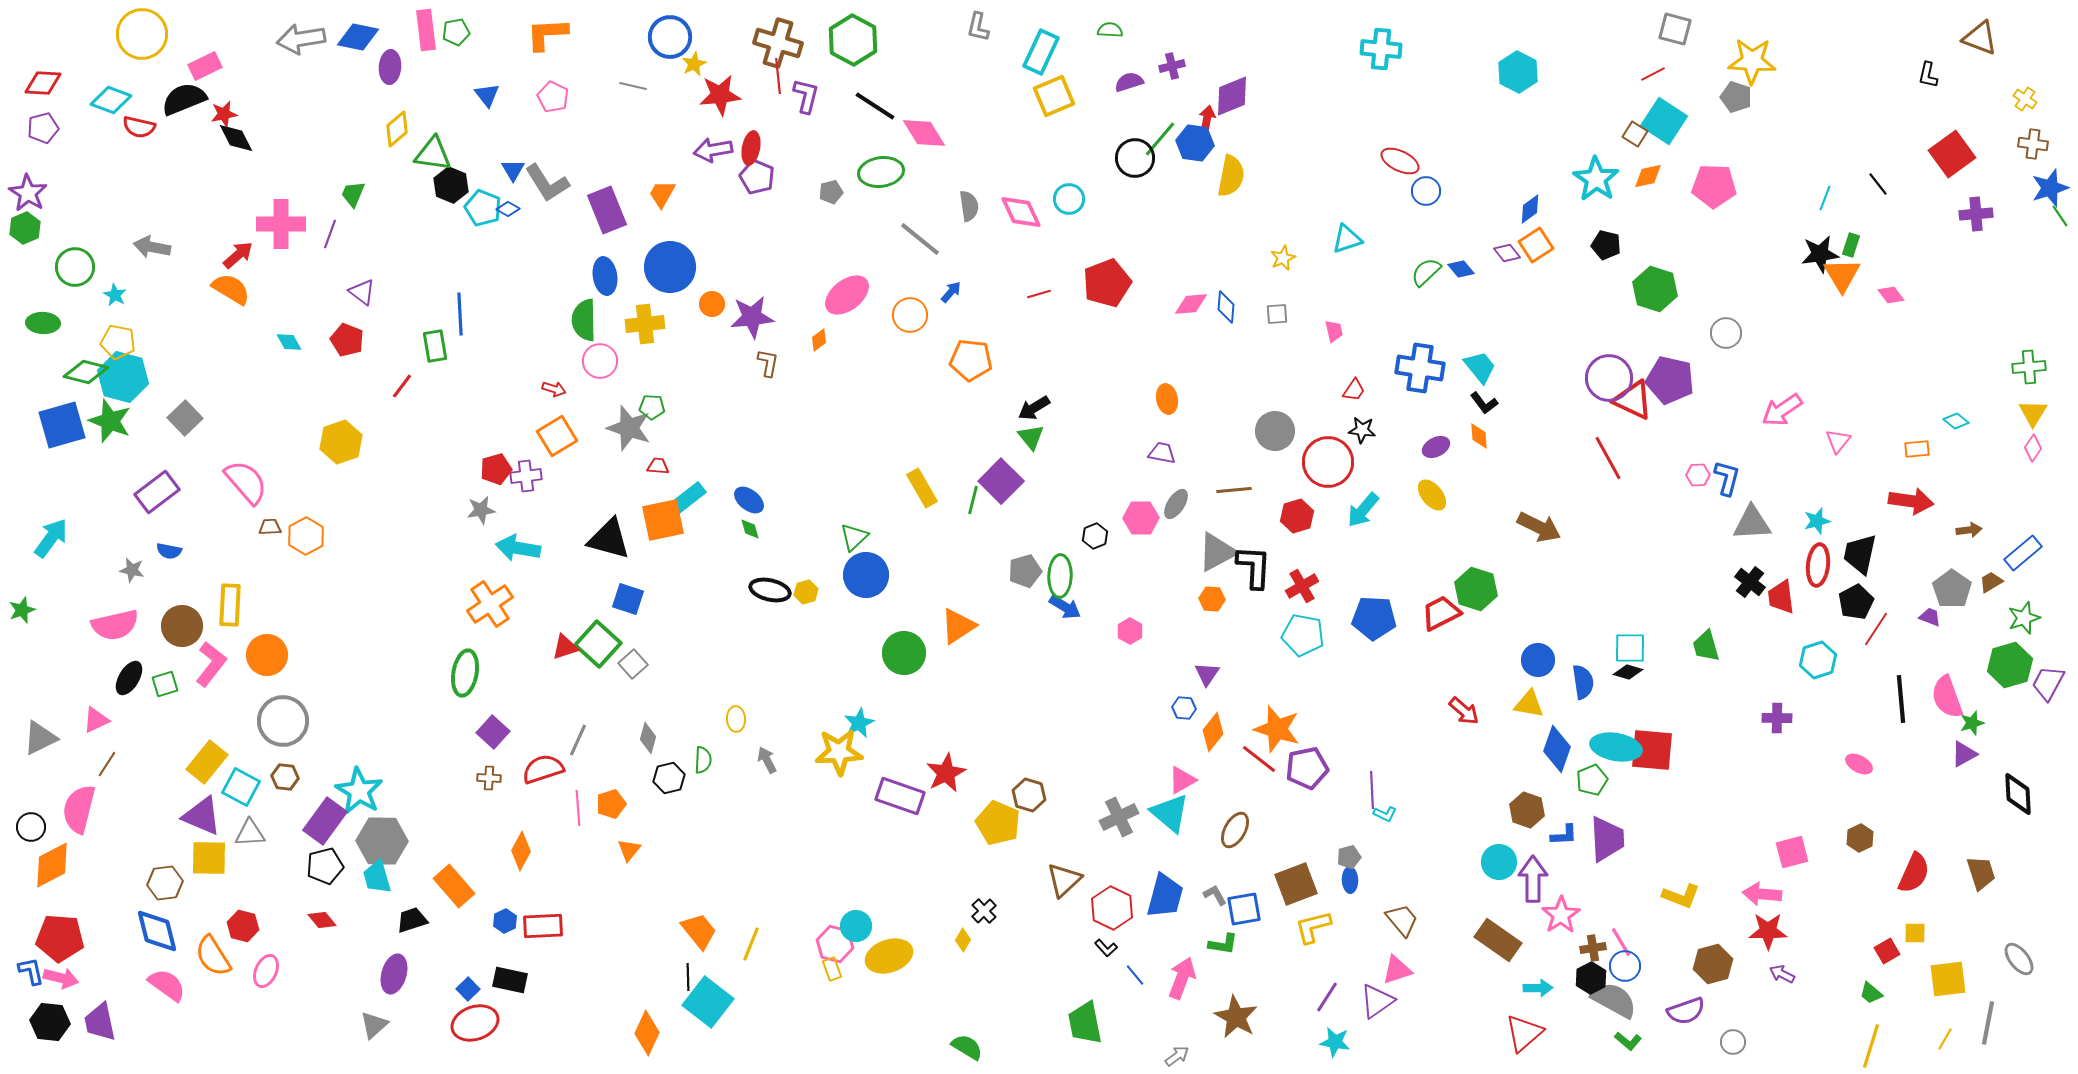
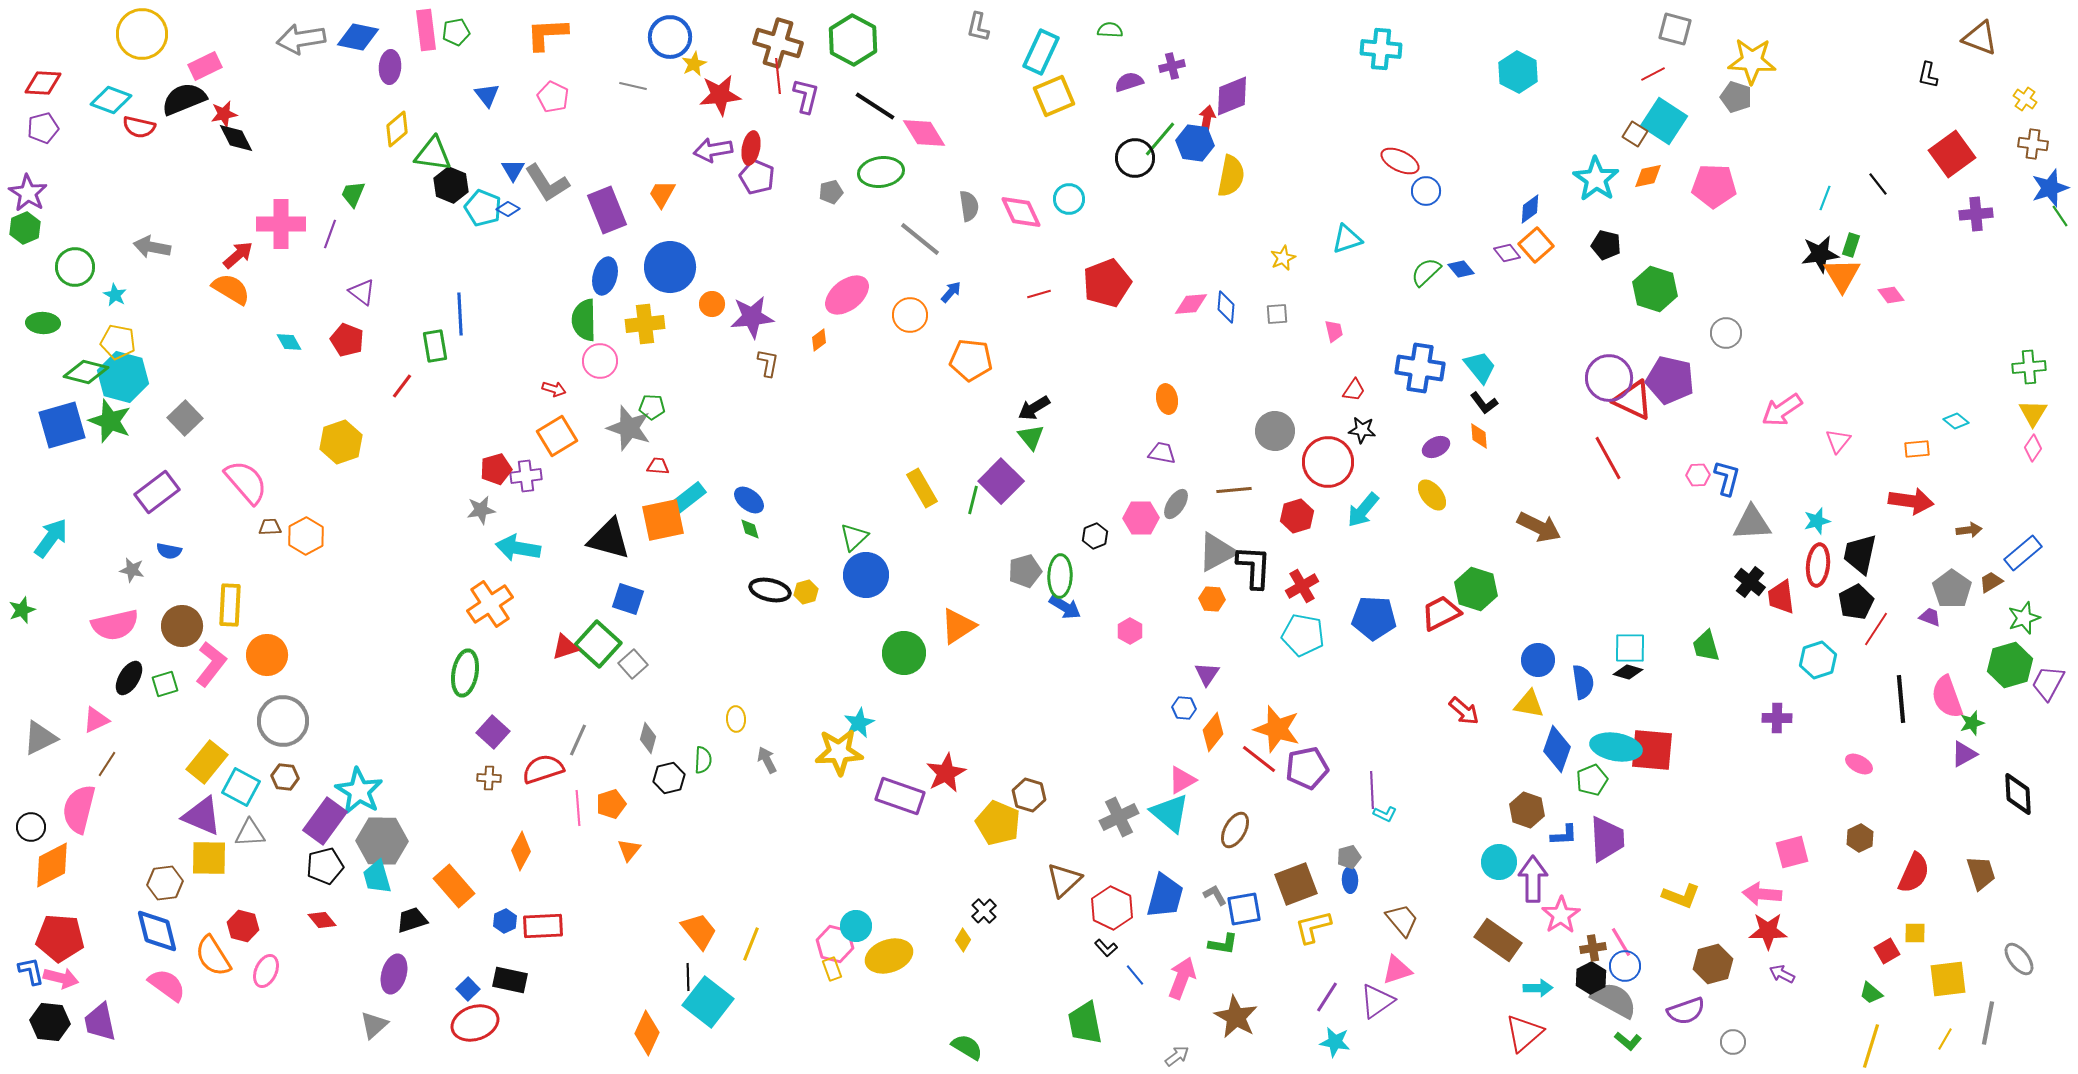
orange square at (1536, 245): rotated 8 degrees counterclockwise
blue ellipse at (605, 276): rotated 24 degrees clockwise
